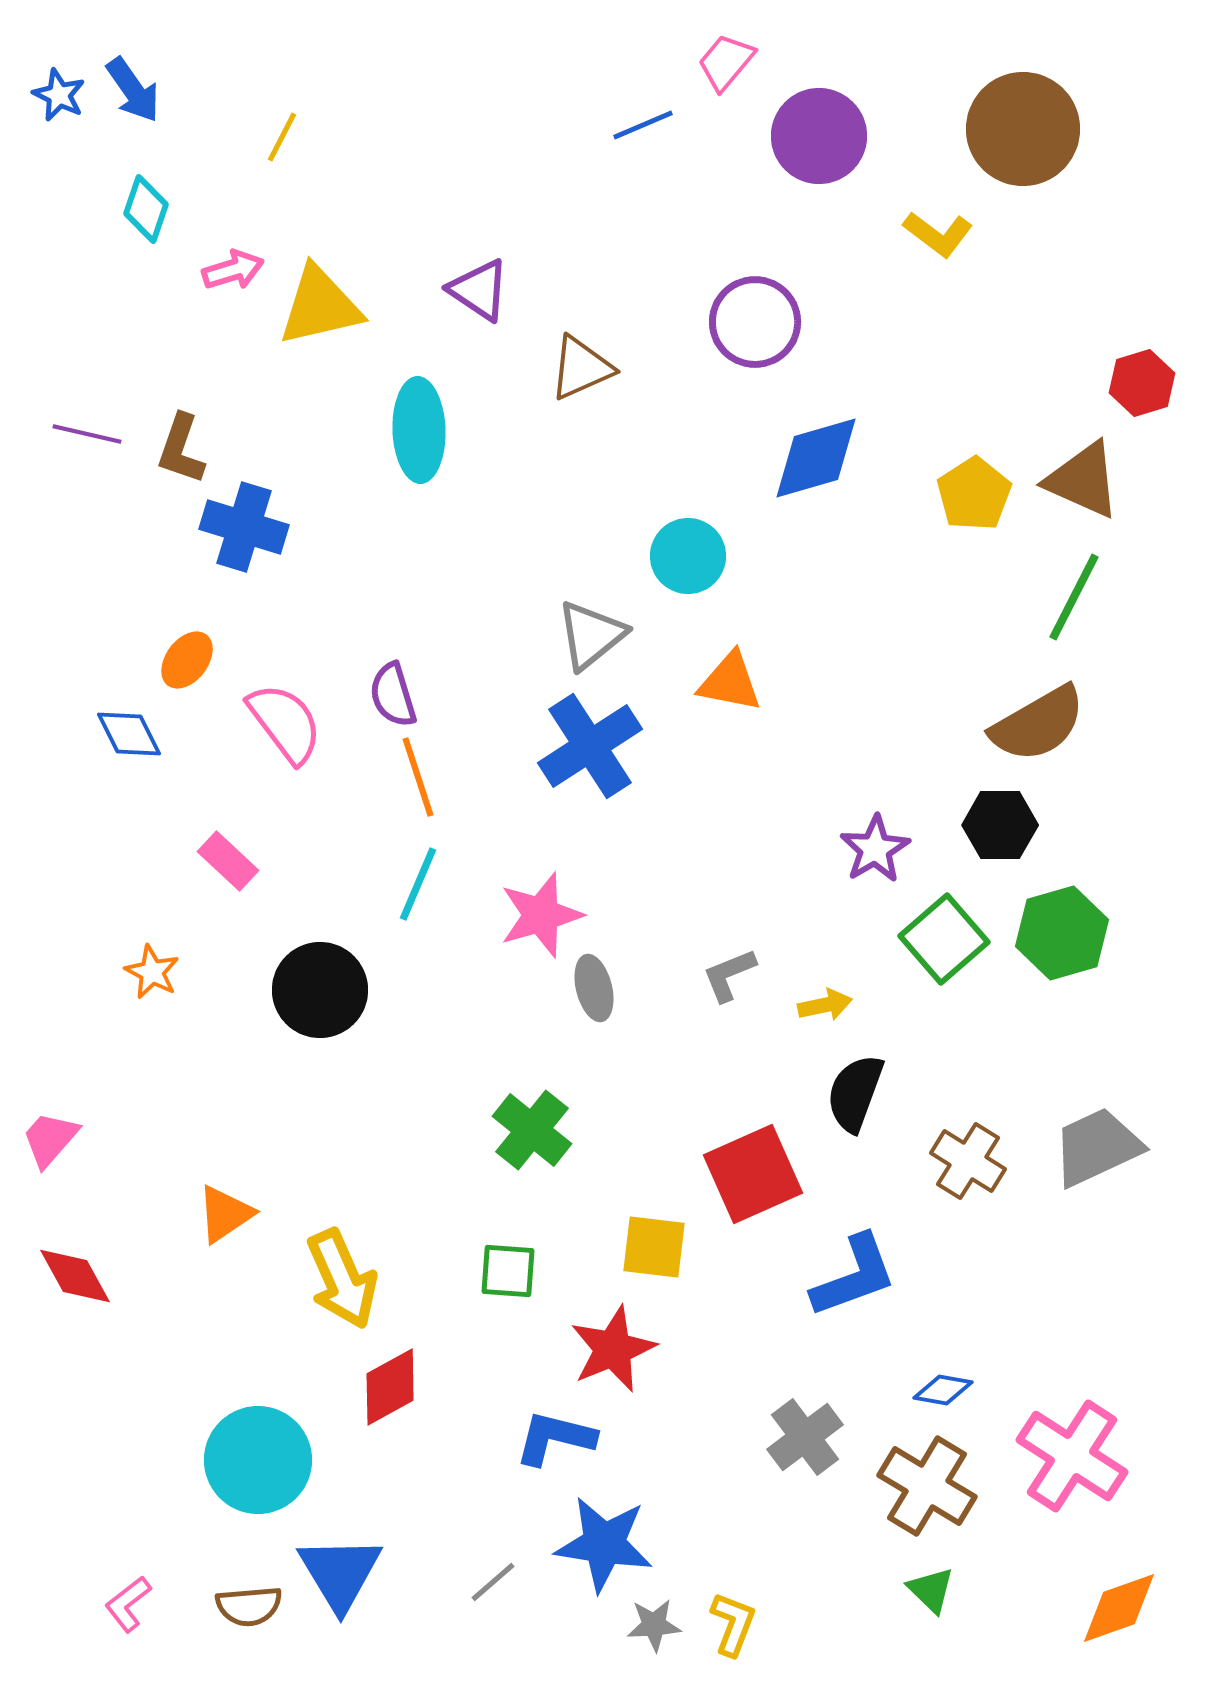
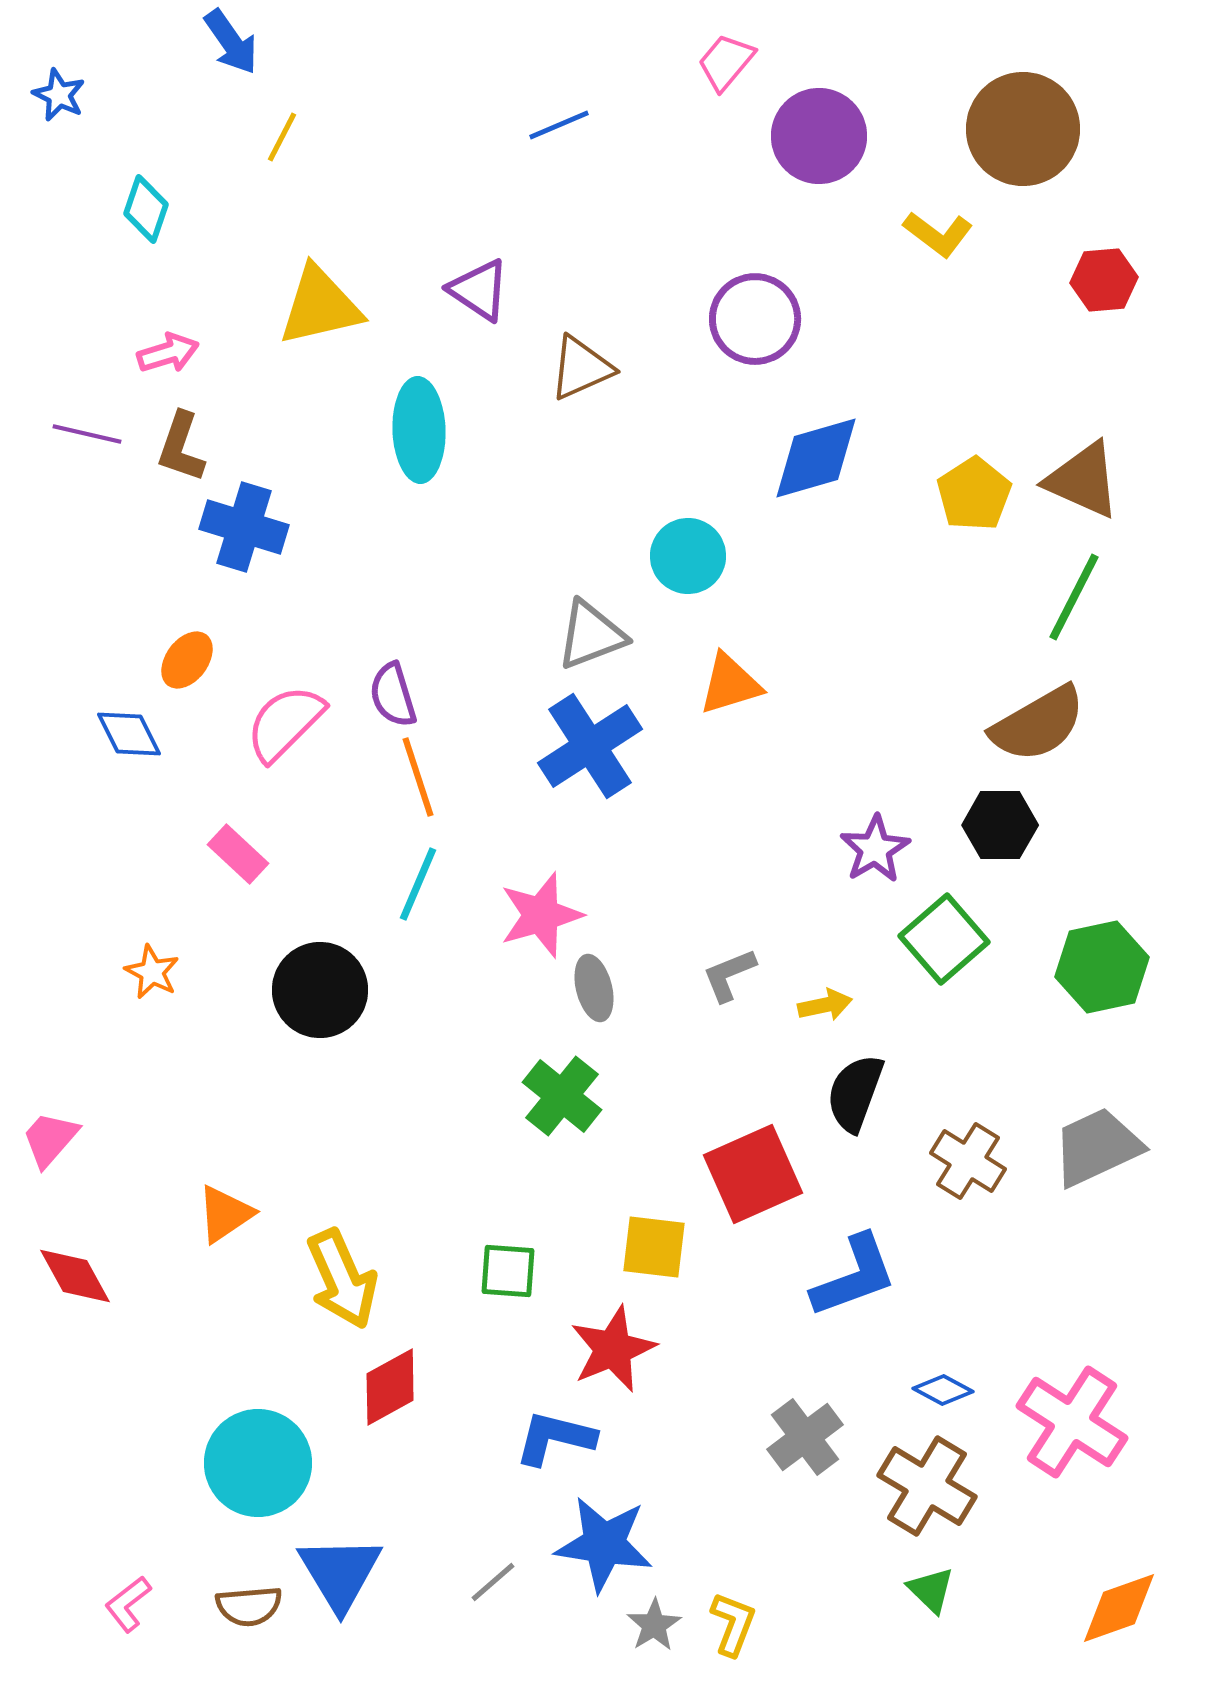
blue arrow at (133, 90): moved 98 px right, 48 px up
blue line at (643, 125): moved 84 px left
pink arrow at (233, 270): moved 65 px left, 83 px down
purple circle at (755, 322): moved 3 px up
red hexagon at (1142, 383): moved 38 px left, 103 px up; rotated 12 degrees clockwise
brown L-shape at (181, 449): moved 2 px up
gray triangle at (591, 635): rotated 18 degrees clockwise
orange triangle at (730, 682): moved 2 px down; rotated 28 degrees counterclockwise
pink semicircle at (285, 723): rotated 98 degrees counterclockwise
pink rectangle at (228, 861): moved 10 px right, 7 px up
green hexagon at (1062, 933): moved 40 px right, 34 px down; rotated 4 degrees clockwise
green cross at (532, 1130): moved 30 px right, 34 px up
blue diamond at (943, 1390): rotated 18 degrees clockwise
pink cross at (1072, 1456): moved 34 px up
cyan circle at (258, 1460): moved 3 px down
gray star at (654, 1625): rotated 28 degrees counterclockwise
